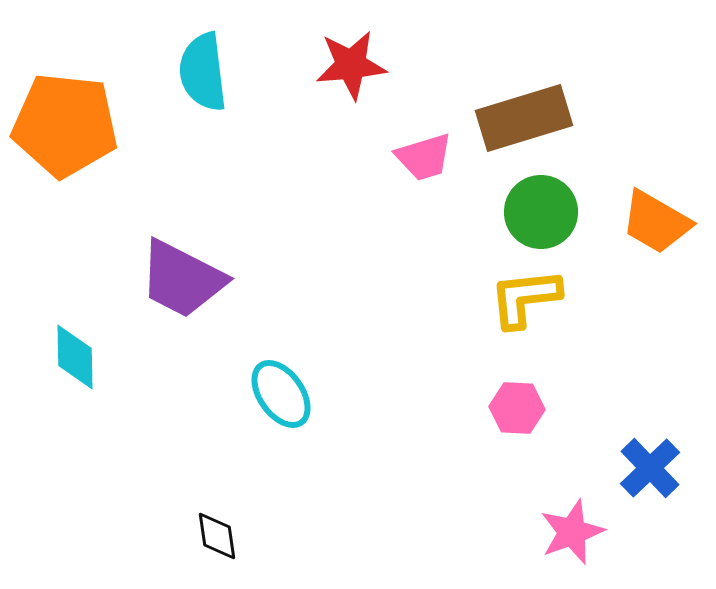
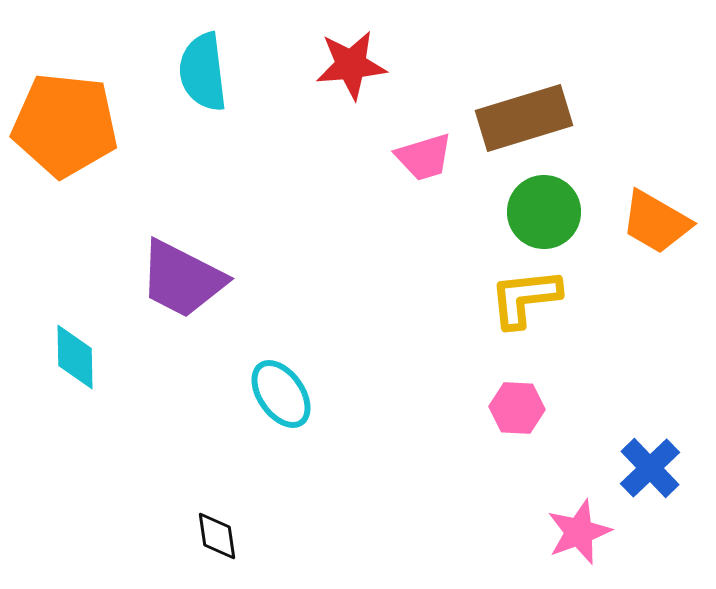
green circle: moved 3 px right
pink star: moved 7 px right
